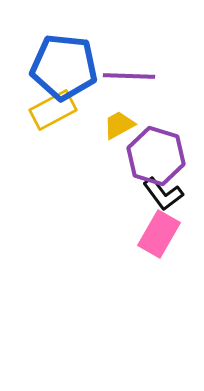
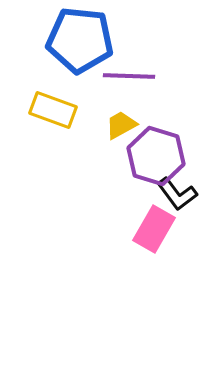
blue pentagon: moved 16 px right, 27 px up
yellow rectangle: rotated 48 degrees clockwise
yellow trapezoid: moved 2 px right
black L-shape: moved 14 px right
pink rectangle: moved 5 px left, 5 px up
